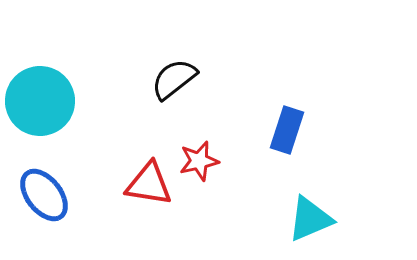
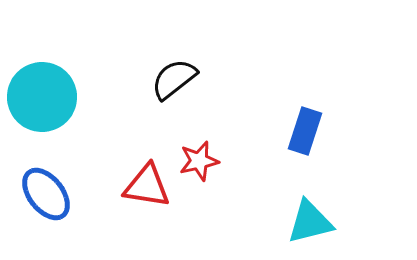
cyan circle: moved 2 px right, 4 px up
blue rectangle: moved 18 px right, 1 px down
red triangle: moved 2 px left, 2 px down
blue ellipse: moved 2 px right, 1 px up
cyan triangle: moved 3 px down; rotated 9 degrees clockwise
